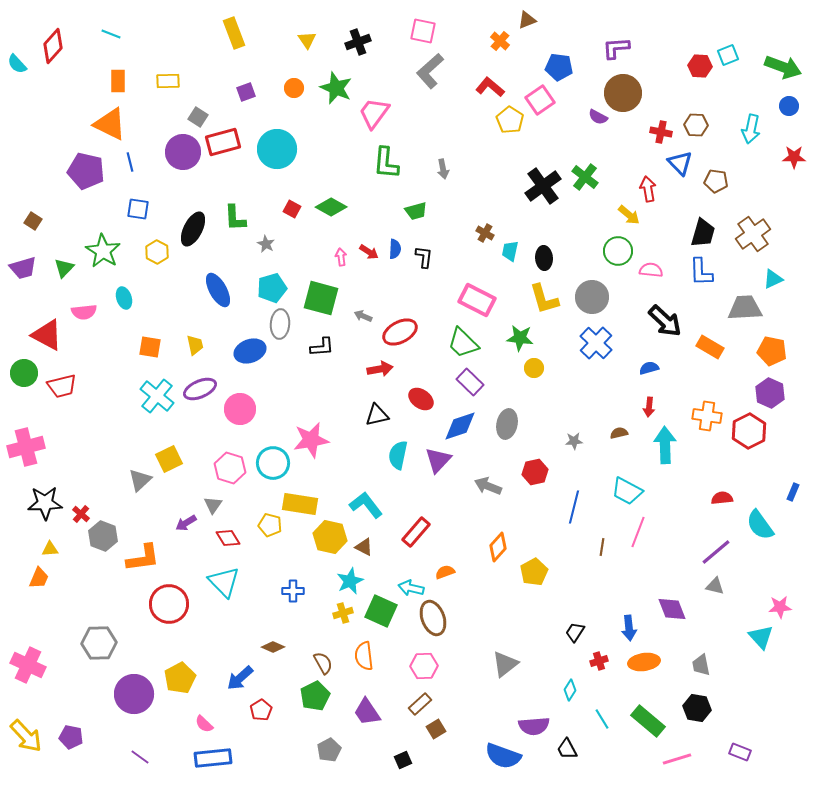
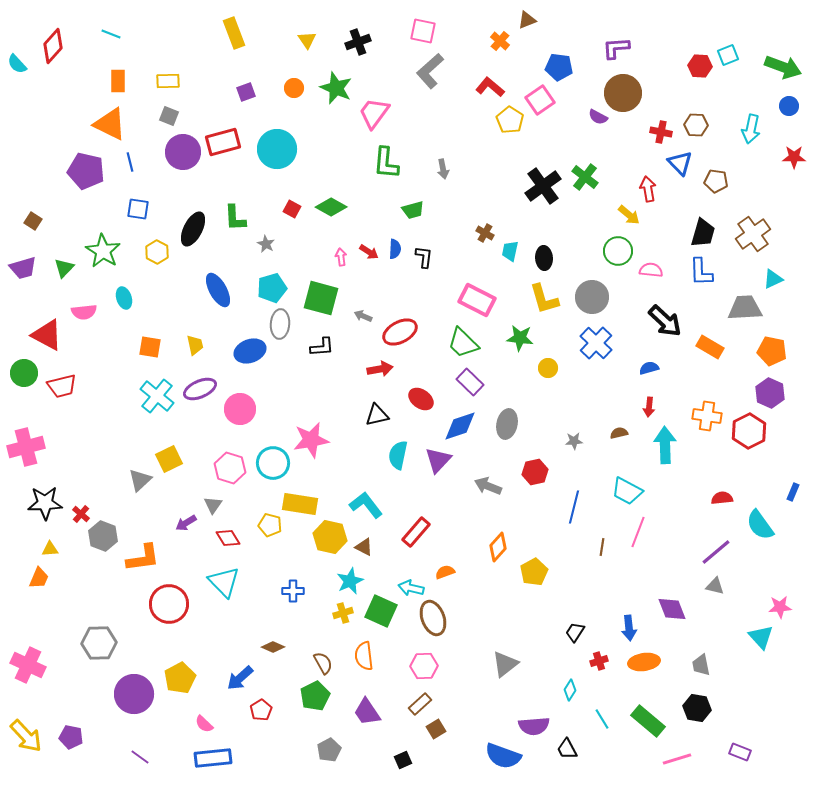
gray square at (198, 117): moved 29 px left, 1 px up; rotated 12 degrees counterclockwise
green trapezoid at (416, 211): moved 3 px left, 1 px up
yellow circle at (534, 368): moved 14 px right
